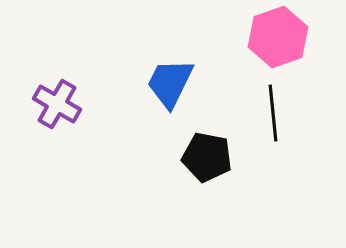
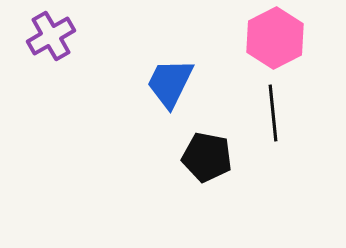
pink hexagon: moved 3 px left, 1 px down; rotated 8 degrees counterclockwise
purple cross: moved 6 px left, 68 px up; rotated 30 degrees clockwise
